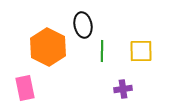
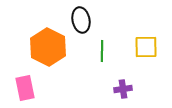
black ellipse: moved 2 px left, 5 px up
yellow square: moved 5 px right, 4 px up
